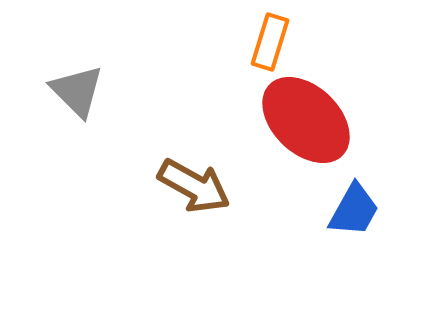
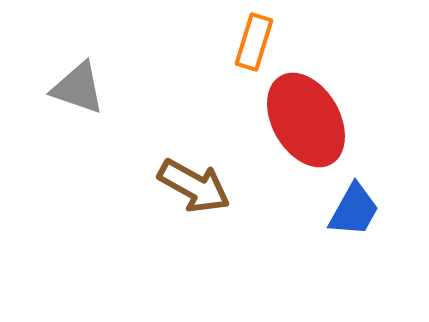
orange rectangle: moved 16 px left
gray triangle: moved 1 px right, 3 px up; rotated 26 degrees counterclockwise
red ellipse: rotated 16 degrees clockwise
